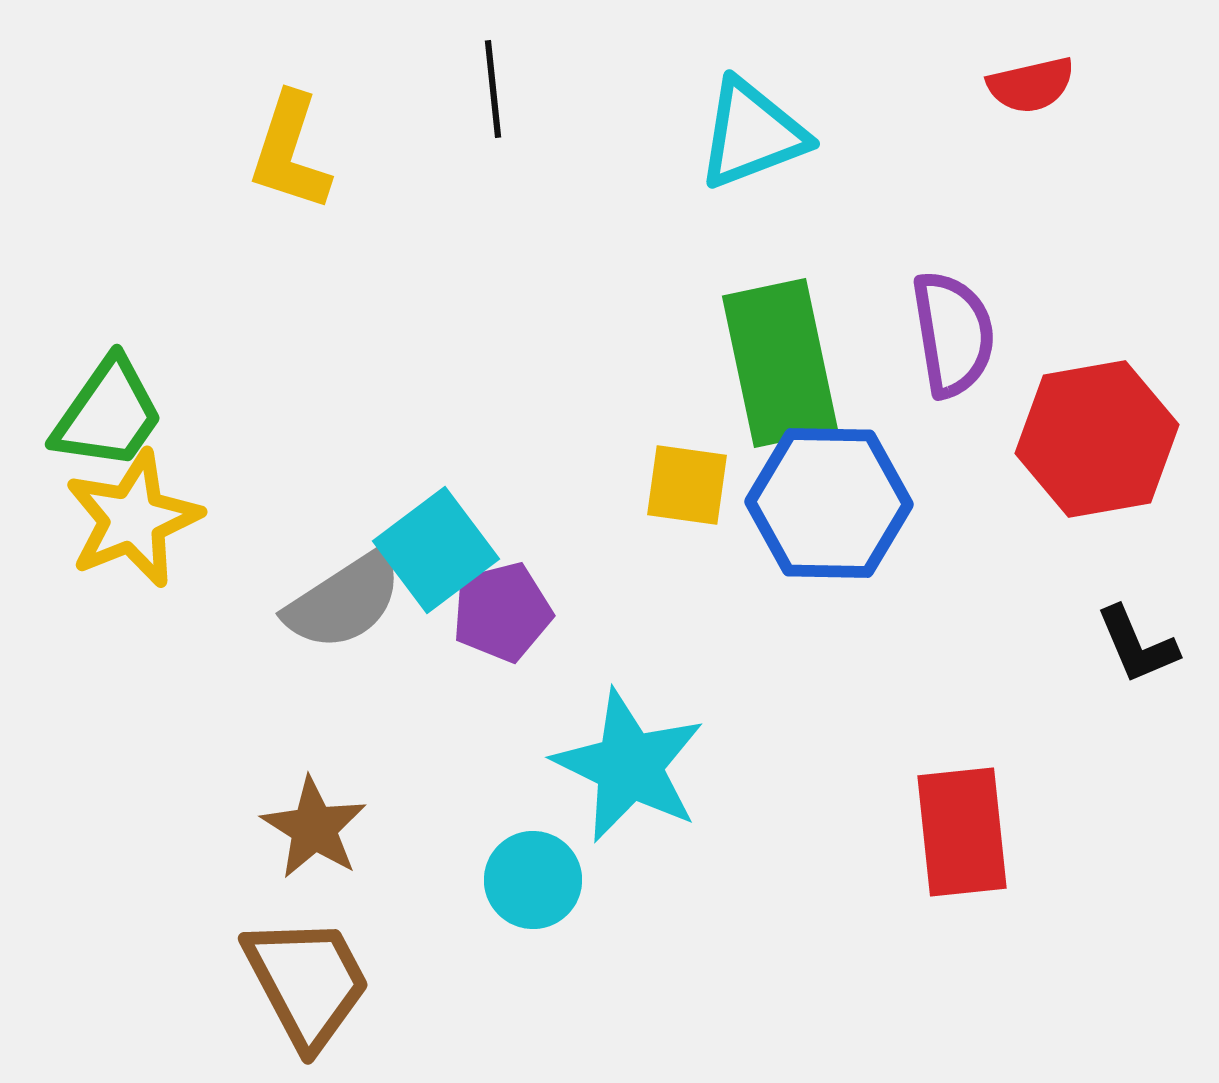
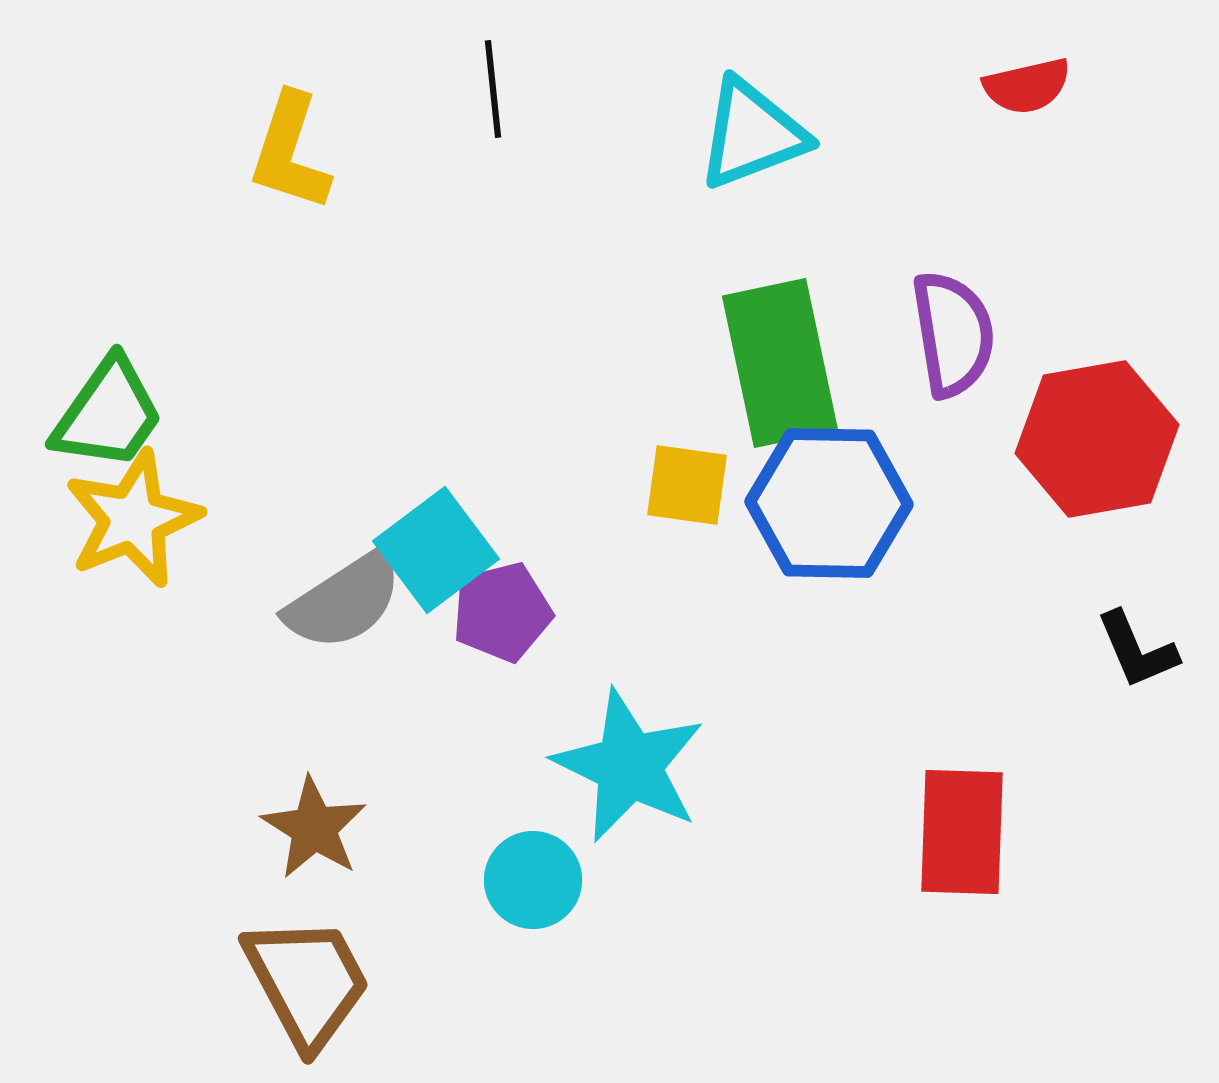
red semicircle: moved 4 px left, 1 px down
black L-shape: moved 5 px down
red rectangle: rotated 8 degrees clockwise
